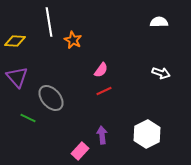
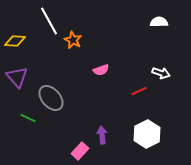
white line: moved 1 px up; rotated 20 degrees counterclockwise
pink semicircle: rotated 35 degrees clockwise
red line: moved 35 px right
